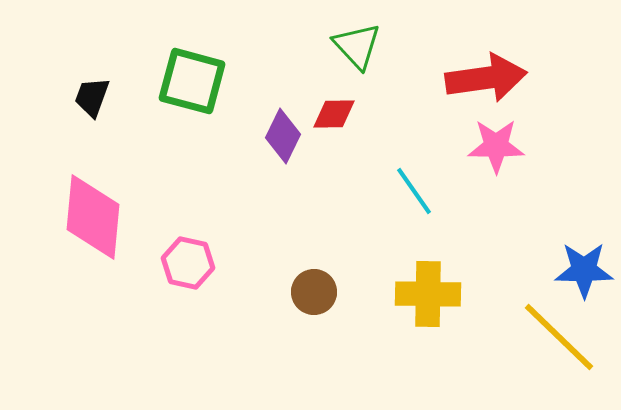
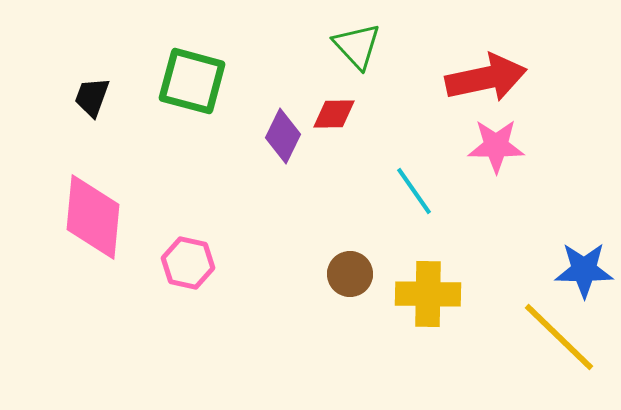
red arrow: rotated 4 degrees counterclockwise
brown circle: moved 36 px right, 18 px up
